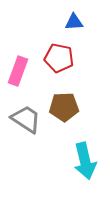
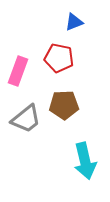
blue triangle: rotated 18 degrees counterclockwise
brown pentagon: moved 2 px up
gray trapezoid: rotated 108 degrees clockwise
